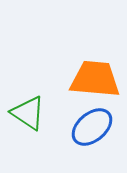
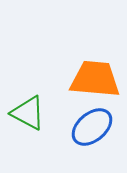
green triangle: rotated 6 degrees counterclockwise
